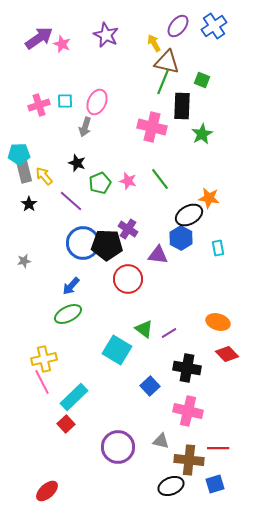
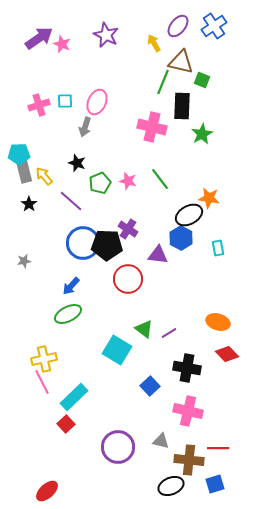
brown triangle at (167, 62): moved 14 px right
